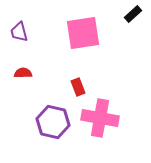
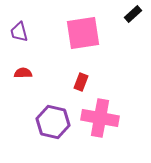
red rectangle: moved 3 px right, 5 px up; rotated 42 degrees clockwise
